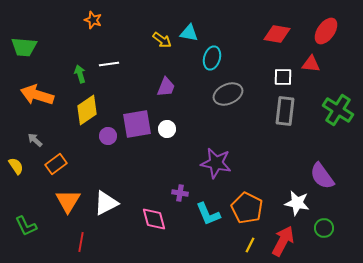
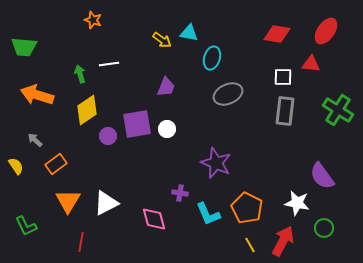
purple star: rotated 12 degrees clockwise
yellow line: rotated 56 degrees counterclockwise
